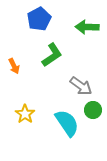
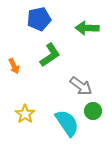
blue pentagon: rotated 15 degrees clockwise
green arrow: moved 1 px down
green L-shape: moved 2 px left
green circle: moved 1 px down
